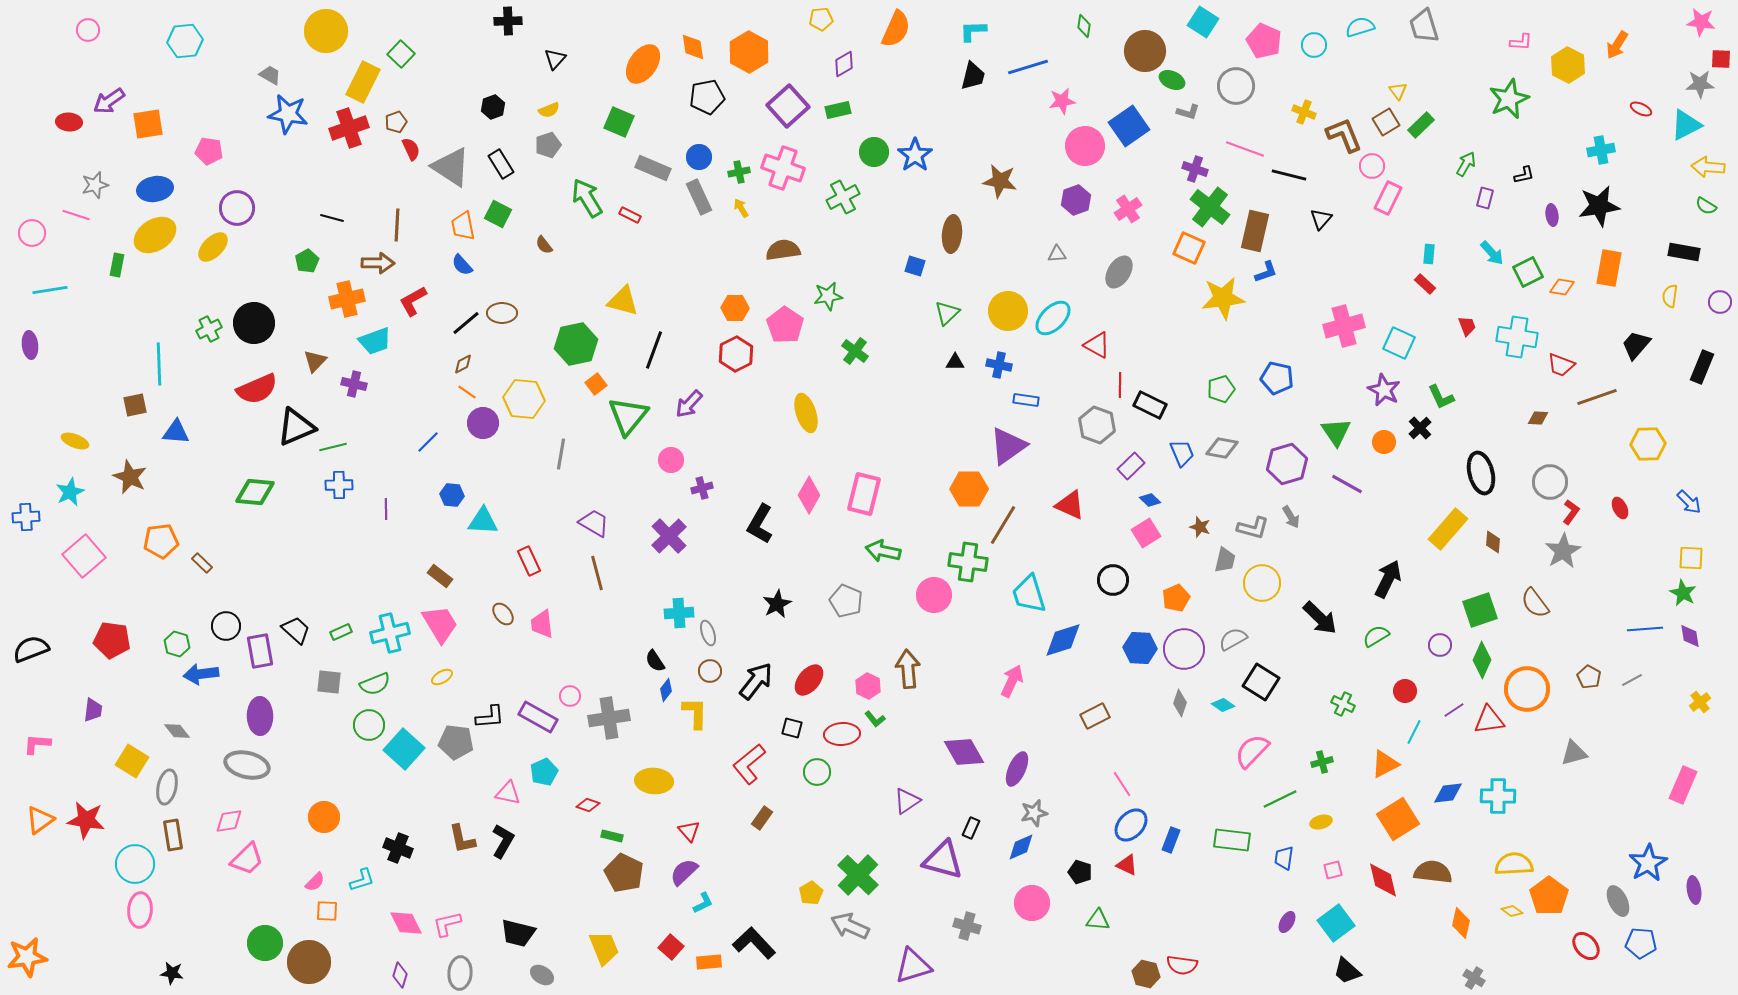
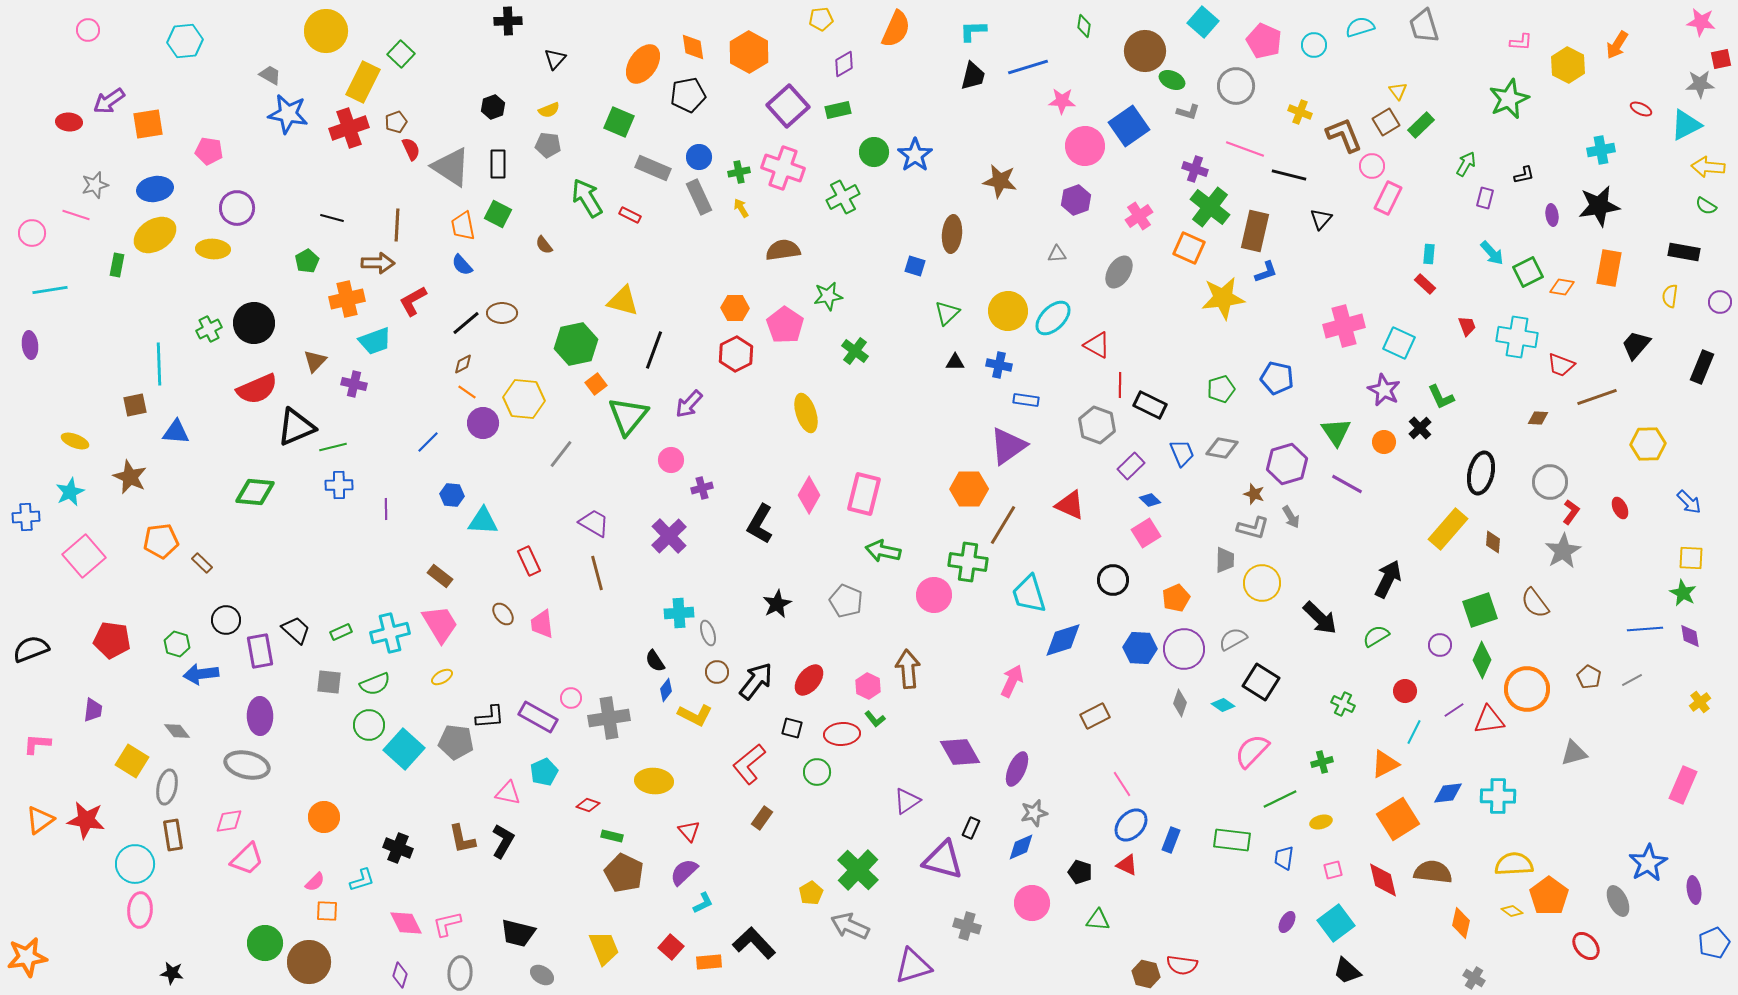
cyan square at (1203, 22): rotated 8 degrees clockwise
red square at (1721, 59): rotated 15 degrees counterclockwise
black pentagon at (707, 97): moved 19 px left, 2 px up
pink star at (1062, 101): rotated 12 degrees clockwise
yellow cross at (1304, 112): moved 4 px left
gray pentagon at (548, 145): rotated 25 degrees clockwise
black rectangle at (501, 164): moved 3 px left; rotated 32 degrees clockwise
pink cross at (1128, 209): moved 11 px right, 7 px down
yellow ellipse at (213, 247): moved 2 px down; rotated 48 degrees clockwise
gray line at (561, 454): rotated 28 degrees clockwise
black ellipse at (1481, 473): rotated 27 degrees clockwise
brown star at (1200, 527): moved 54 px right, 33 px up
gray trapezoid at (1225, 560): rotated 12 degrees counterclockwise
black circle at (226, 626): moved 6 px up
brown circle at (710, 671): moved 7 px right, 1 px down
pink circle at (570, 696): moved 1 px right, 2 px down
yellow L-shape at (695, 713): moved 2 px down; rotated 116 degrees clockwise
purple diamond at (964, 752): moved 4 px left
green cross at (858, 875): moved 5 px up
blue pentagon at (1641, 943): moved 73 px right; rotated 28 degrees counterclockwise
